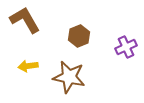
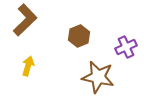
brown L-shape: rotated 76 degrees clockwise
yellow arrow: rotated 114 degrees clockwise
brown star: moved 29 px right
